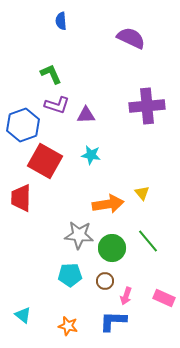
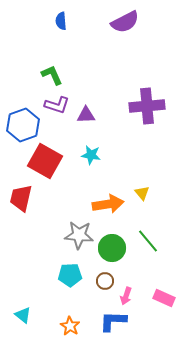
purple semicircle: moved 6 px left, 16 px up; rotated 128 degrees clockwise
green L-shape: moved 1 px right, 1 px down
red trapezoid: rotated 12 degrees clockwise
orange star: moved 2 px right; rotated 18 degrees clockwise
